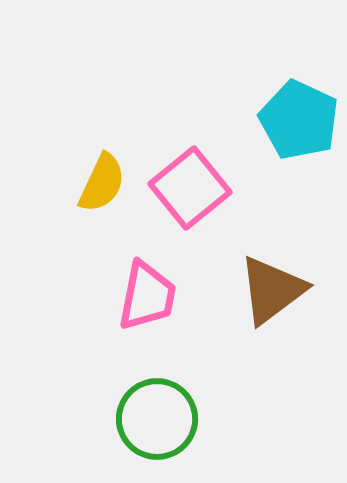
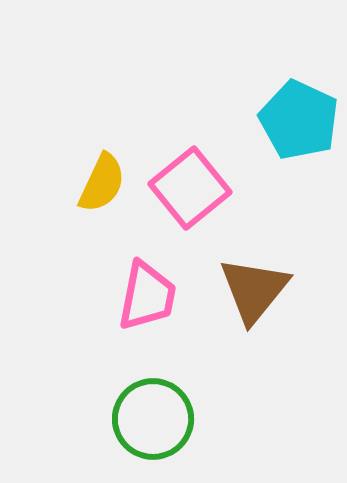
brown triangle: moved 18 px left; rotated 14 degrees counterclockwise
green circle: moved 4 px left
